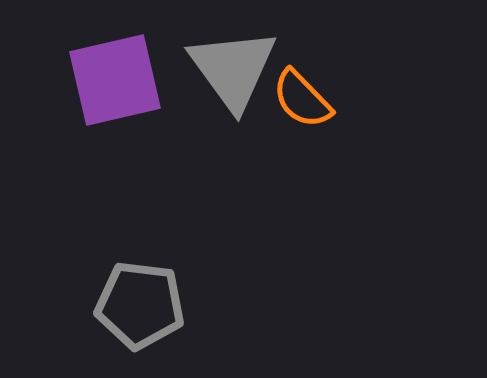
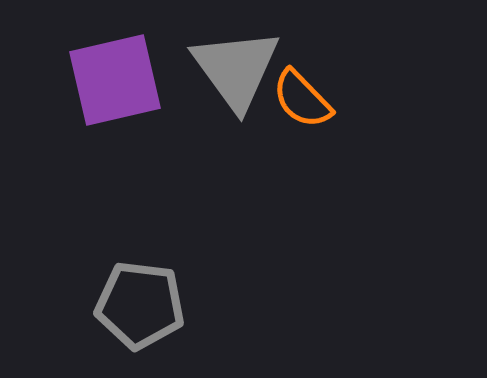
gray triangle: moved 3 px right
